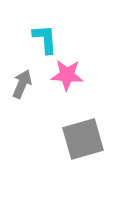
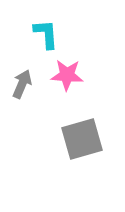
cyan L-shape: moved 1 px right, 5 px up
gray square: moved 1 px left
